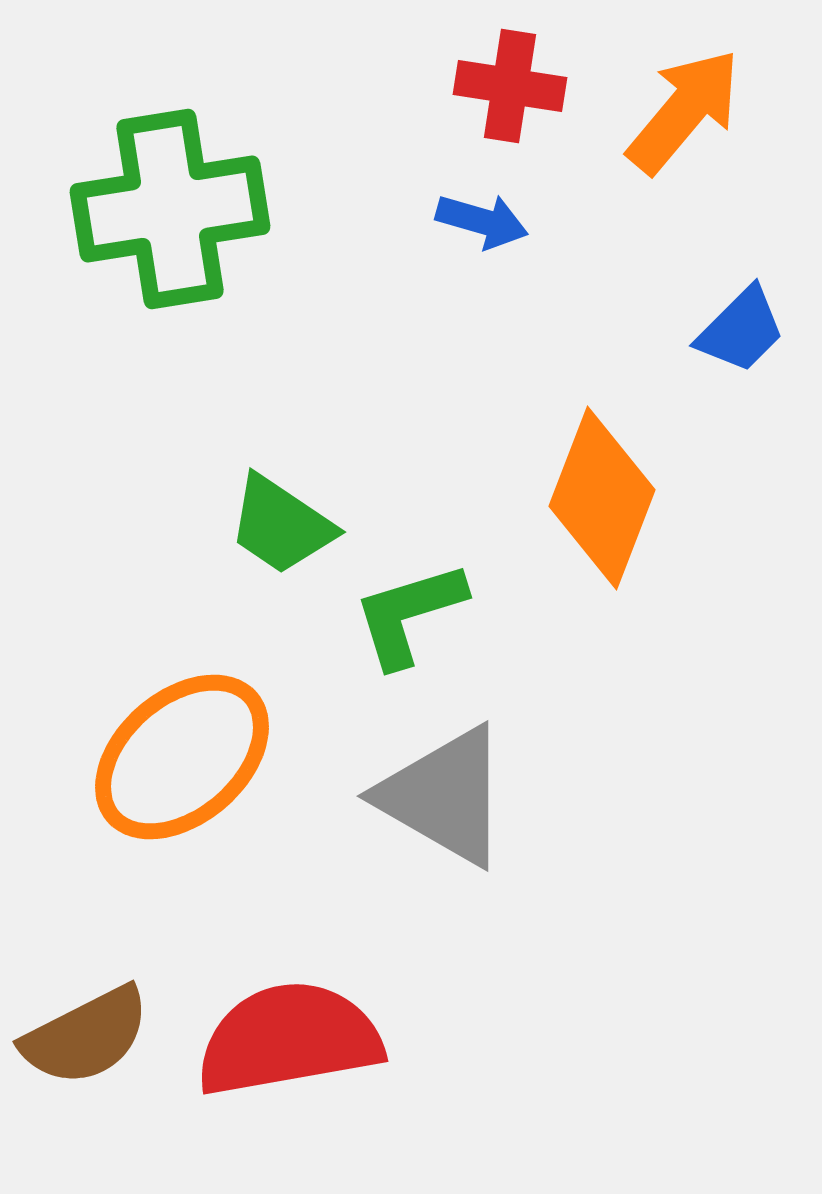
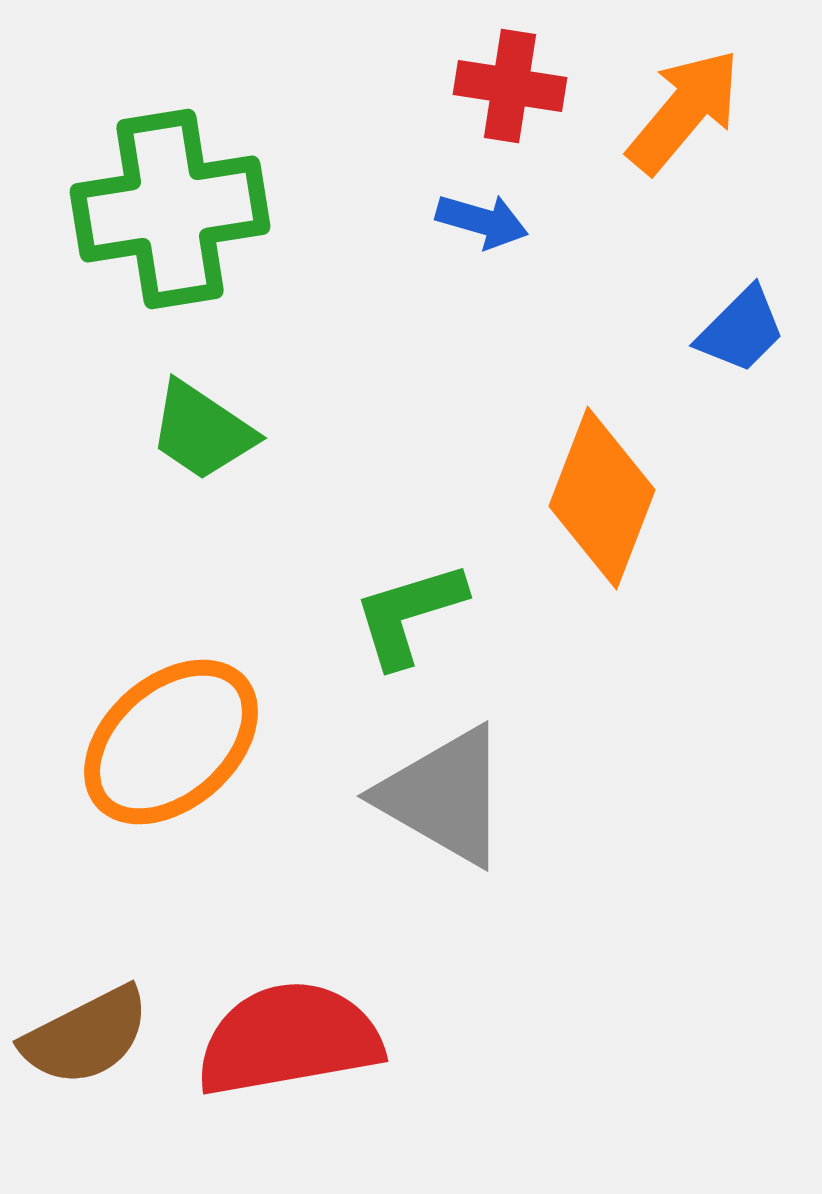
green trapezoid: moved 79 px left, 94 px up
orange ellipse: moved 11 px left, 15 px up
